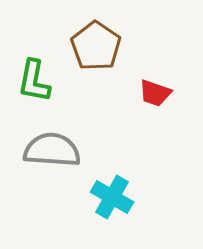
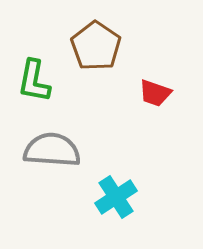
cyan cross: moved 4 px right; rotated 27 degrees clockwise
